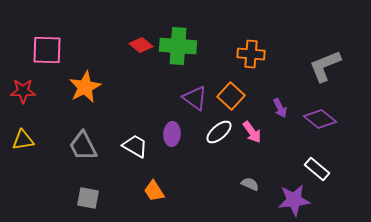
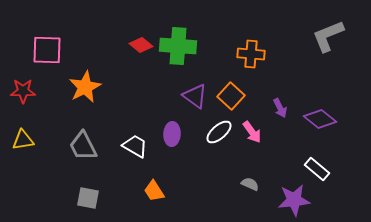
gray L-shape: moved 3 px right, 30 px up
purple triangle: moved 2 px up
